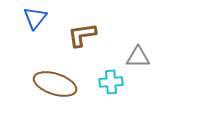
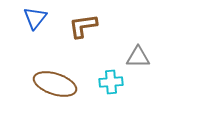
brown L-shape: moved 1 px right, 9 px up
